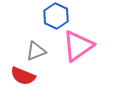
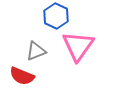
pink triangle: rotated 20 degrees counterclockwise
red semicircle: moved 1 px left
